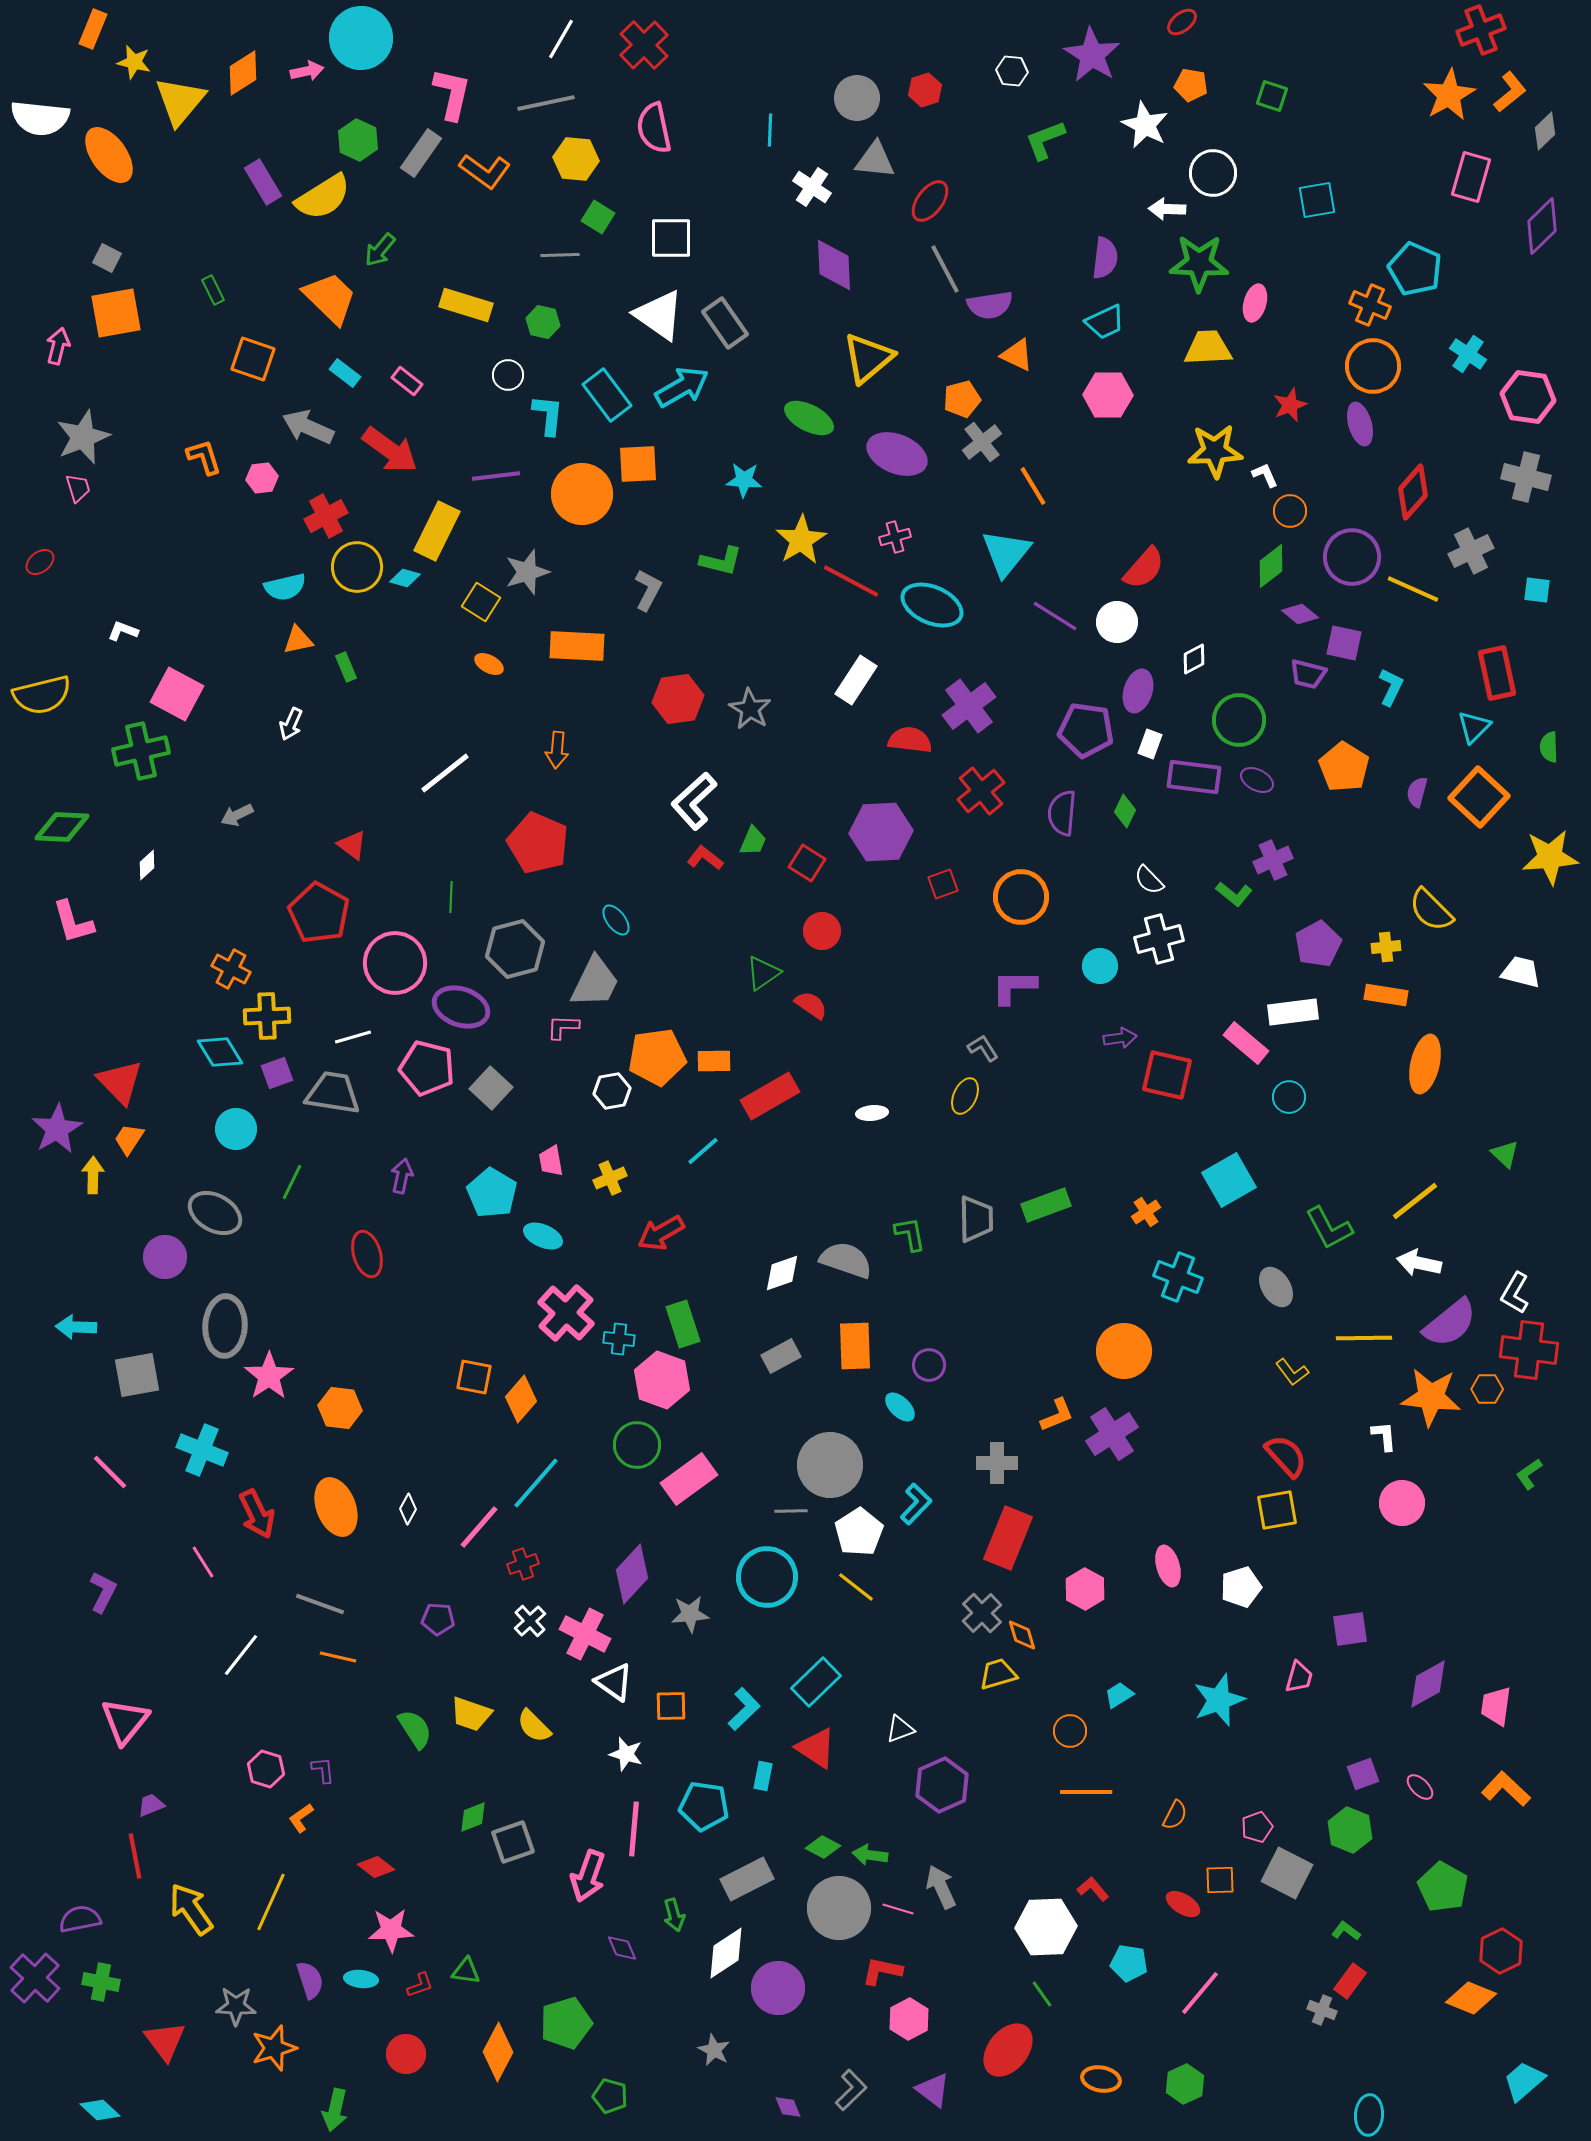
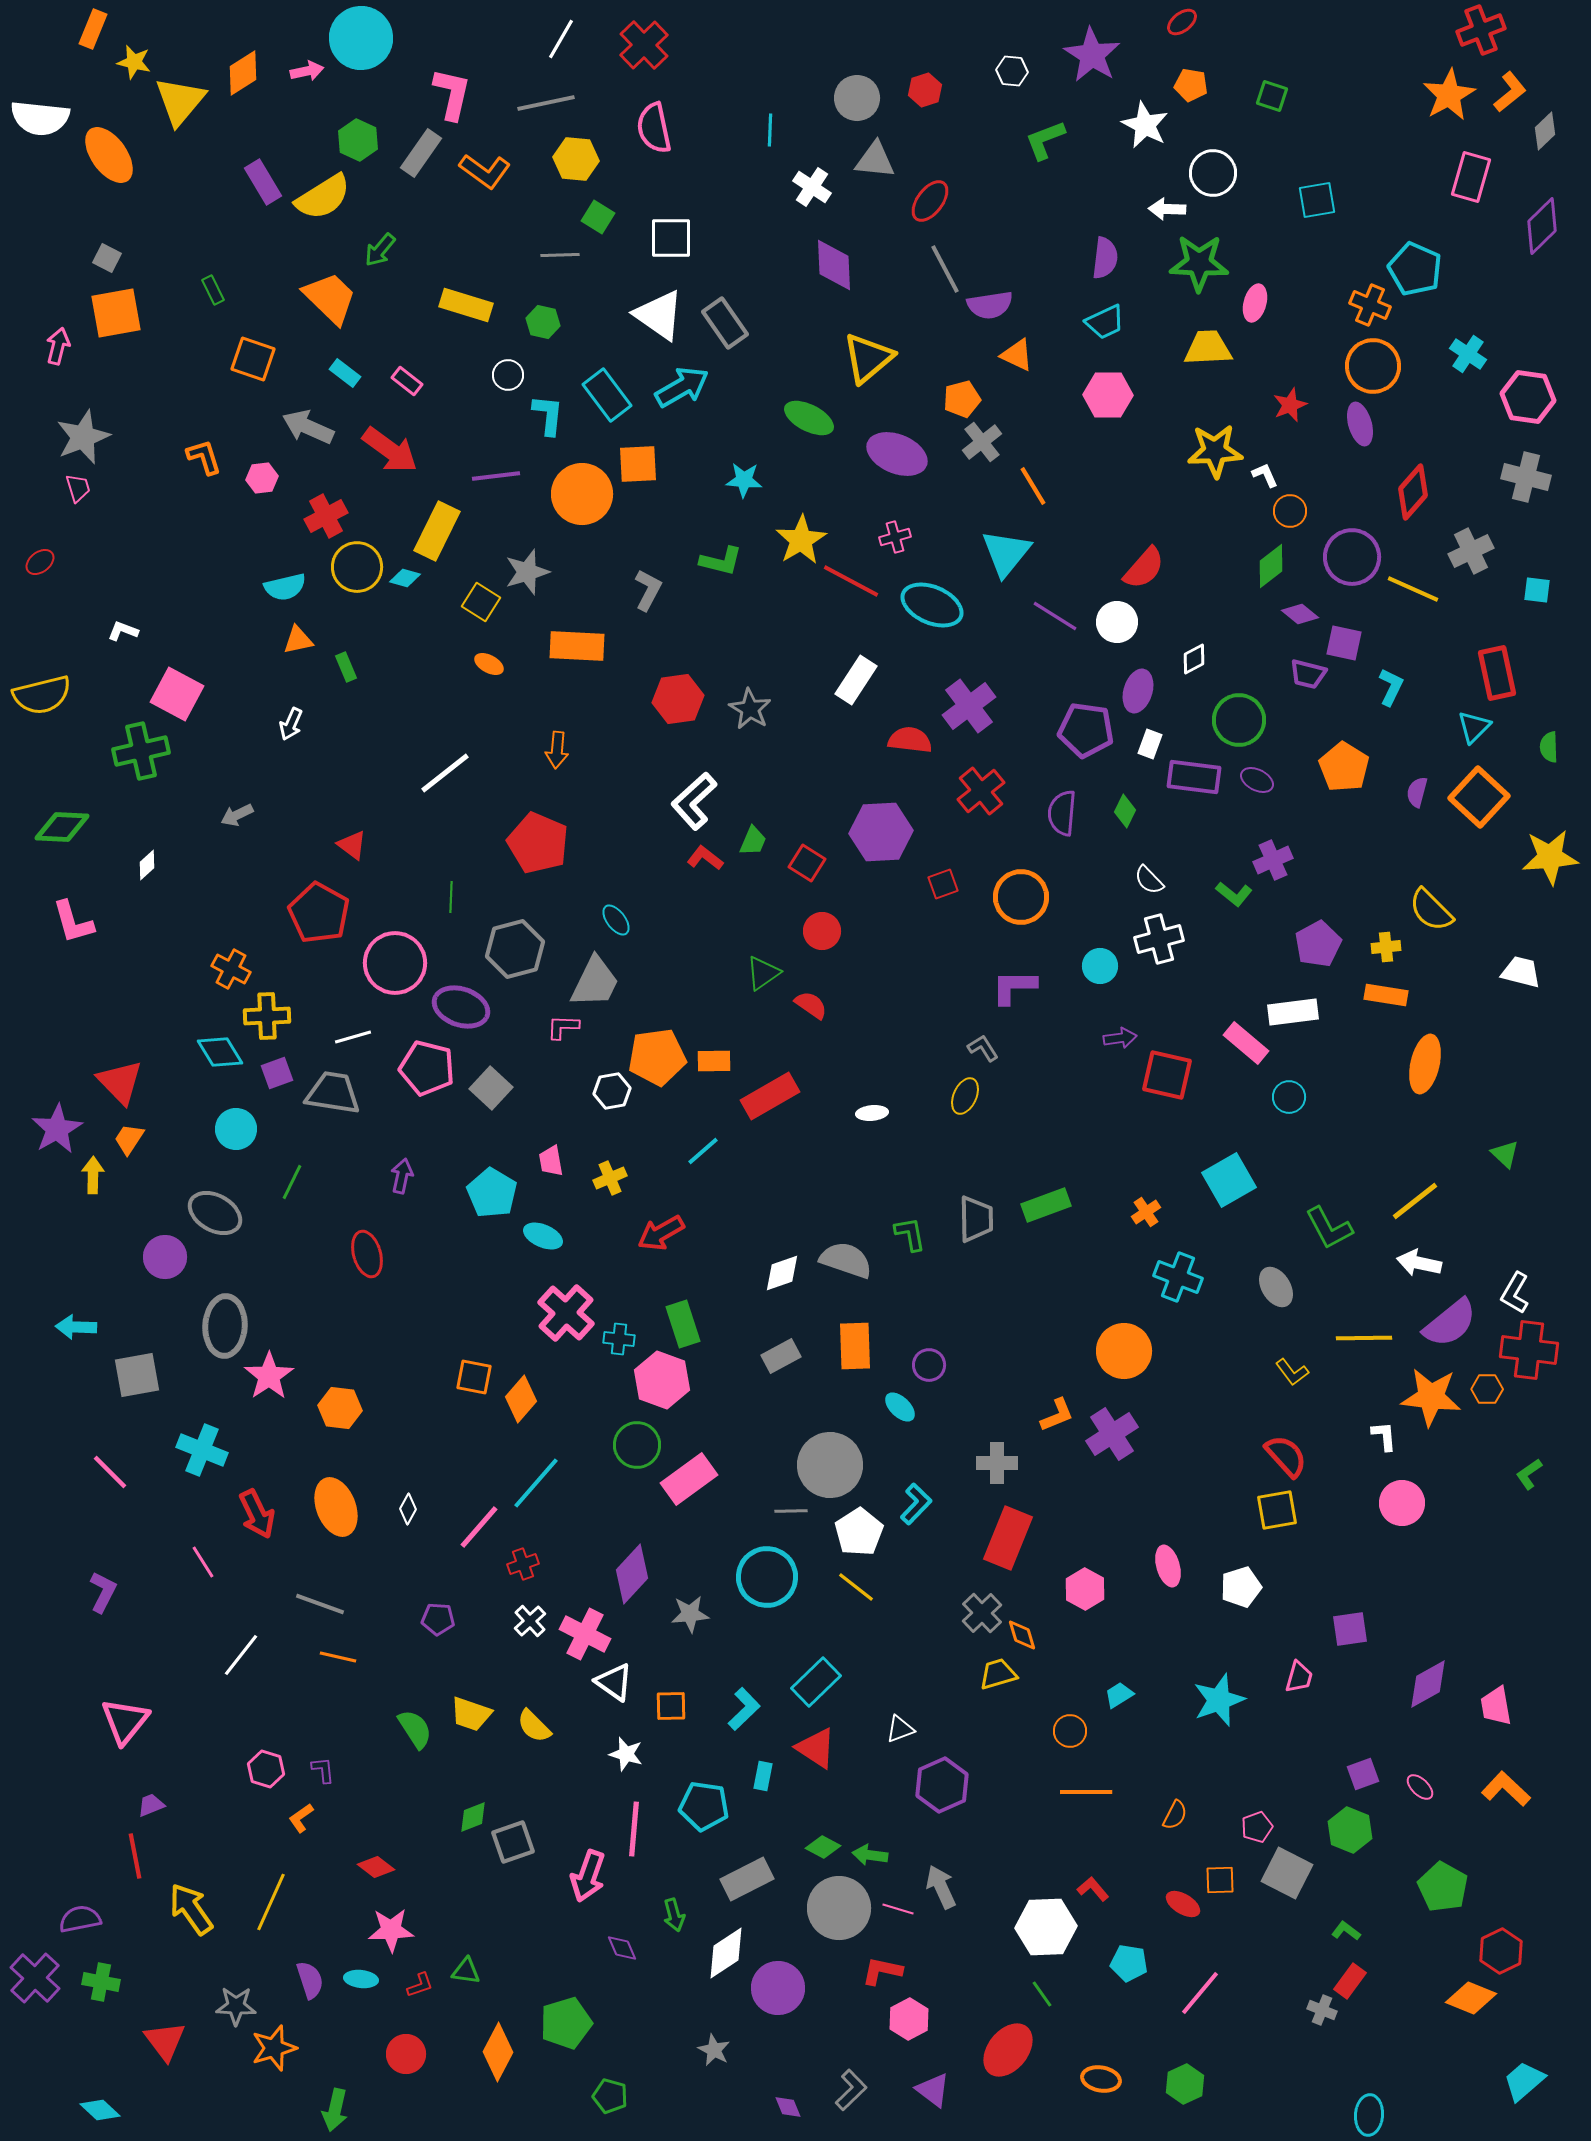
pink trapezoid at (1496, 1706): rotated 18 degrees counterclockwise
